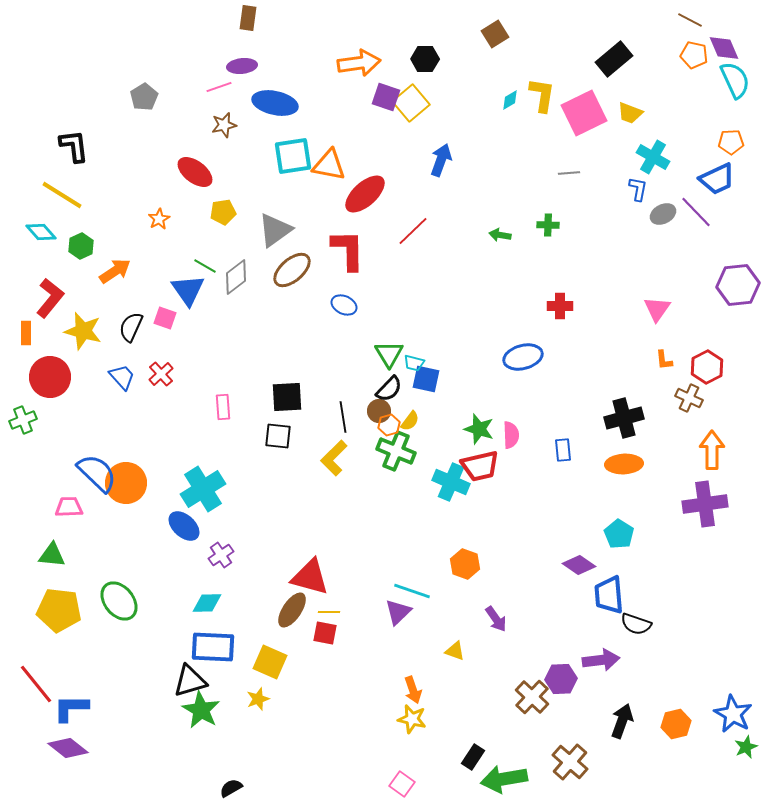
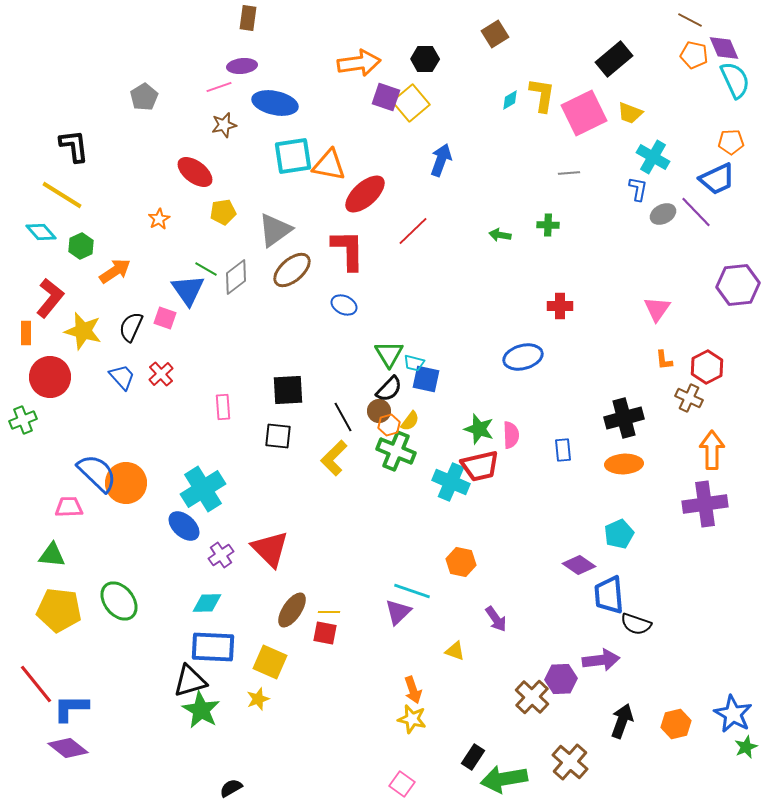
green line at (205, 266): moved 1 px right, 3 px down
black square at (287, 397): moved 1 px right, 7 px up
black line at (343, 417): rotated 20 degrees counterclockwise
cyan pentagon at (619, 534): rotated 16 degrees clockwise
orange hexagon at (465, 564): moved 4 px left, 2 px up; rotated 8 degrees counterclockwise
red triangle at (310, 577): moved 40 px left, 28 px up; rotated 30 degrees clockwise
